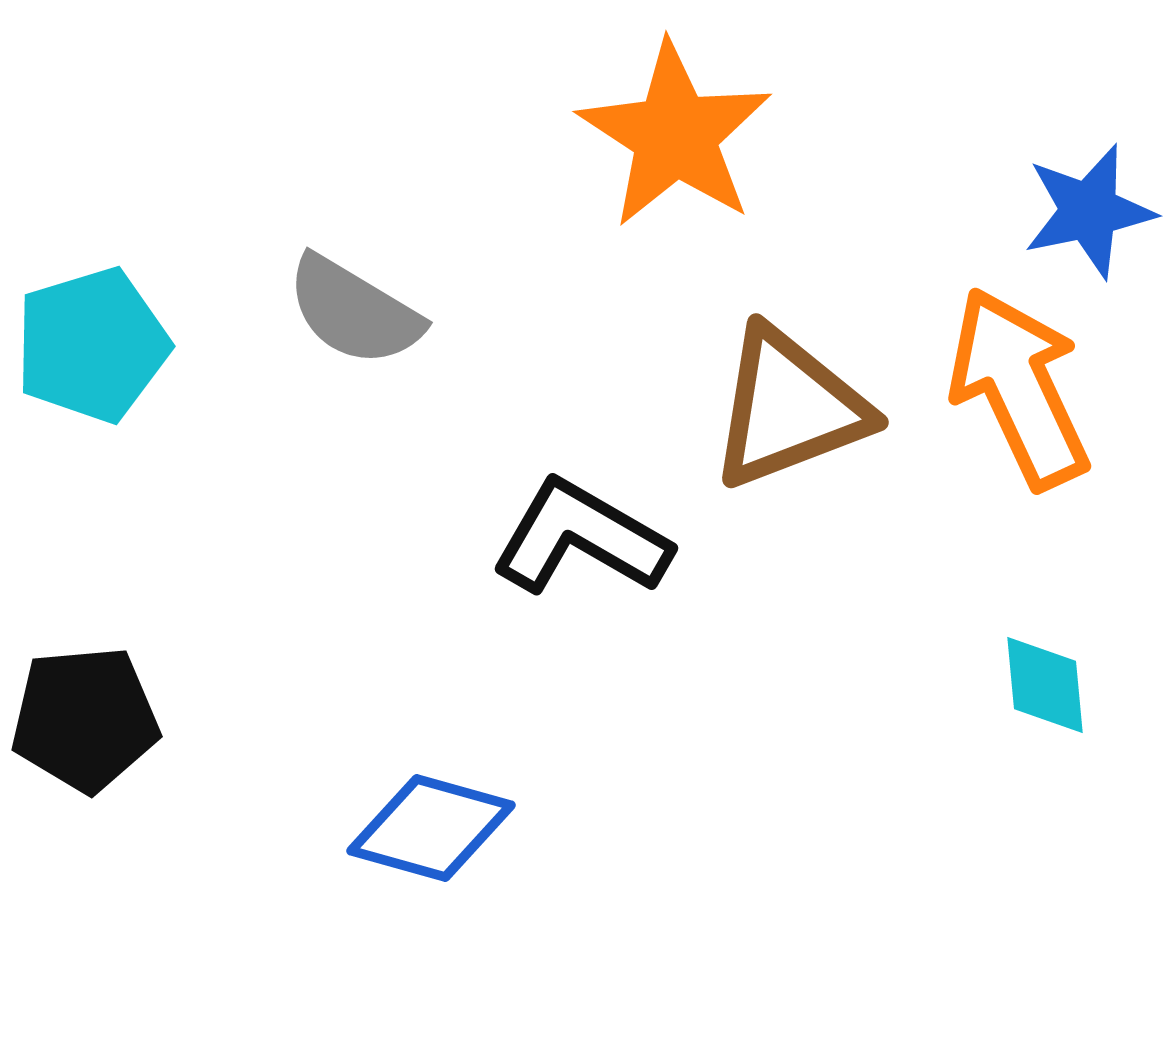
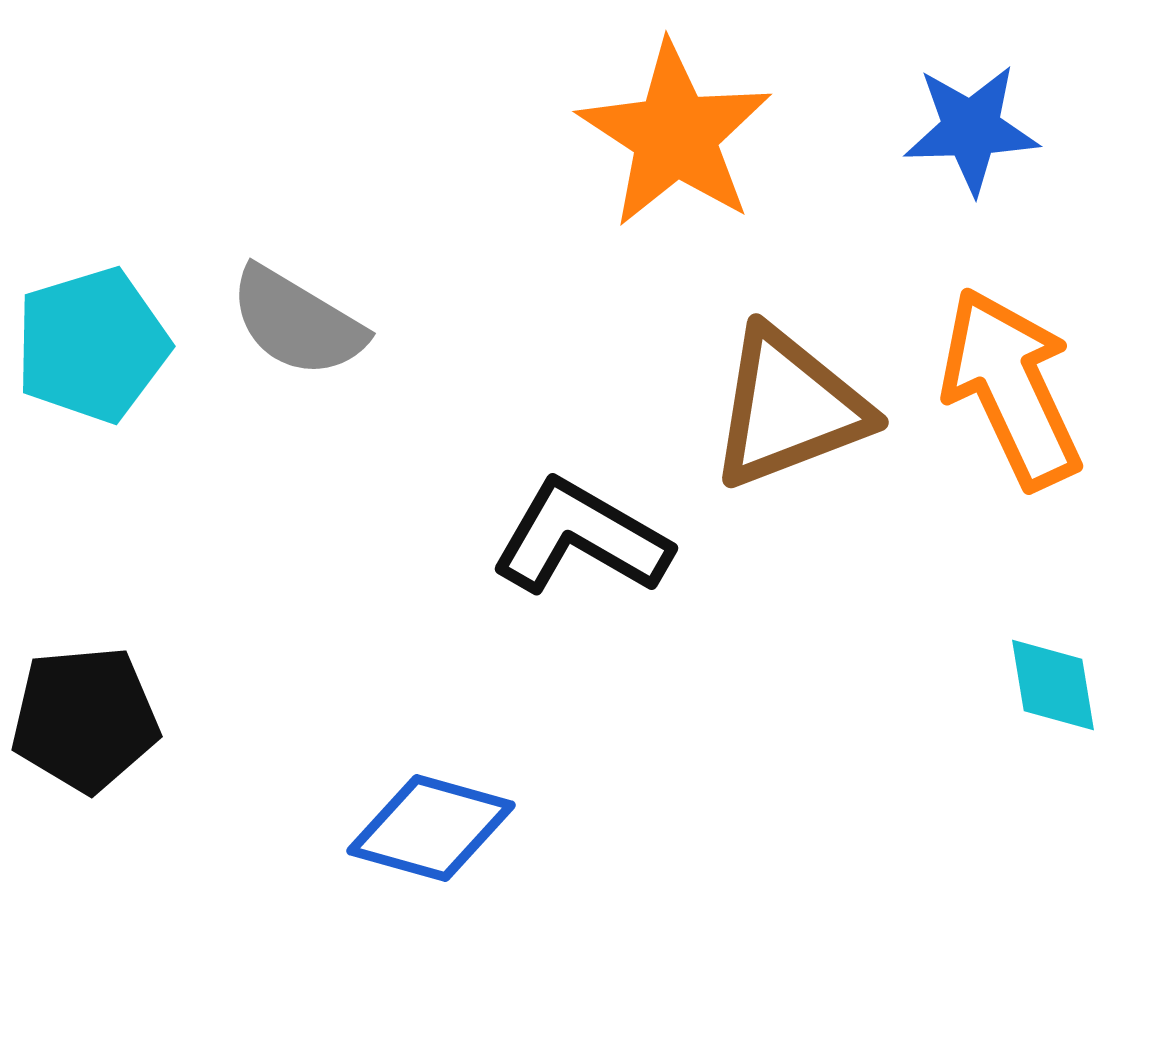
blue star: moved 118 px left, 82 px up; rotated 10 degrees clockwise
gray semicircle: moved 57 px left, 11 px down
orange arrow: moved 8 px left
cyan diamond: moved 8 px right; rotated 4 degrees counterclockwise
